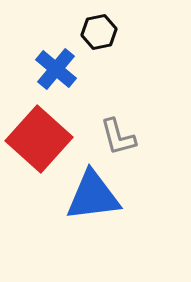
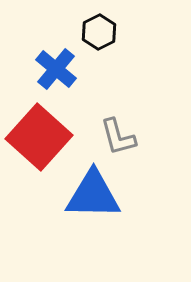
black hexagon: rotated 16 degrees counterclockwise
red square: moved 2 px up
blue triangle: moved 1 px up; rotated 8 degrees clockwise
